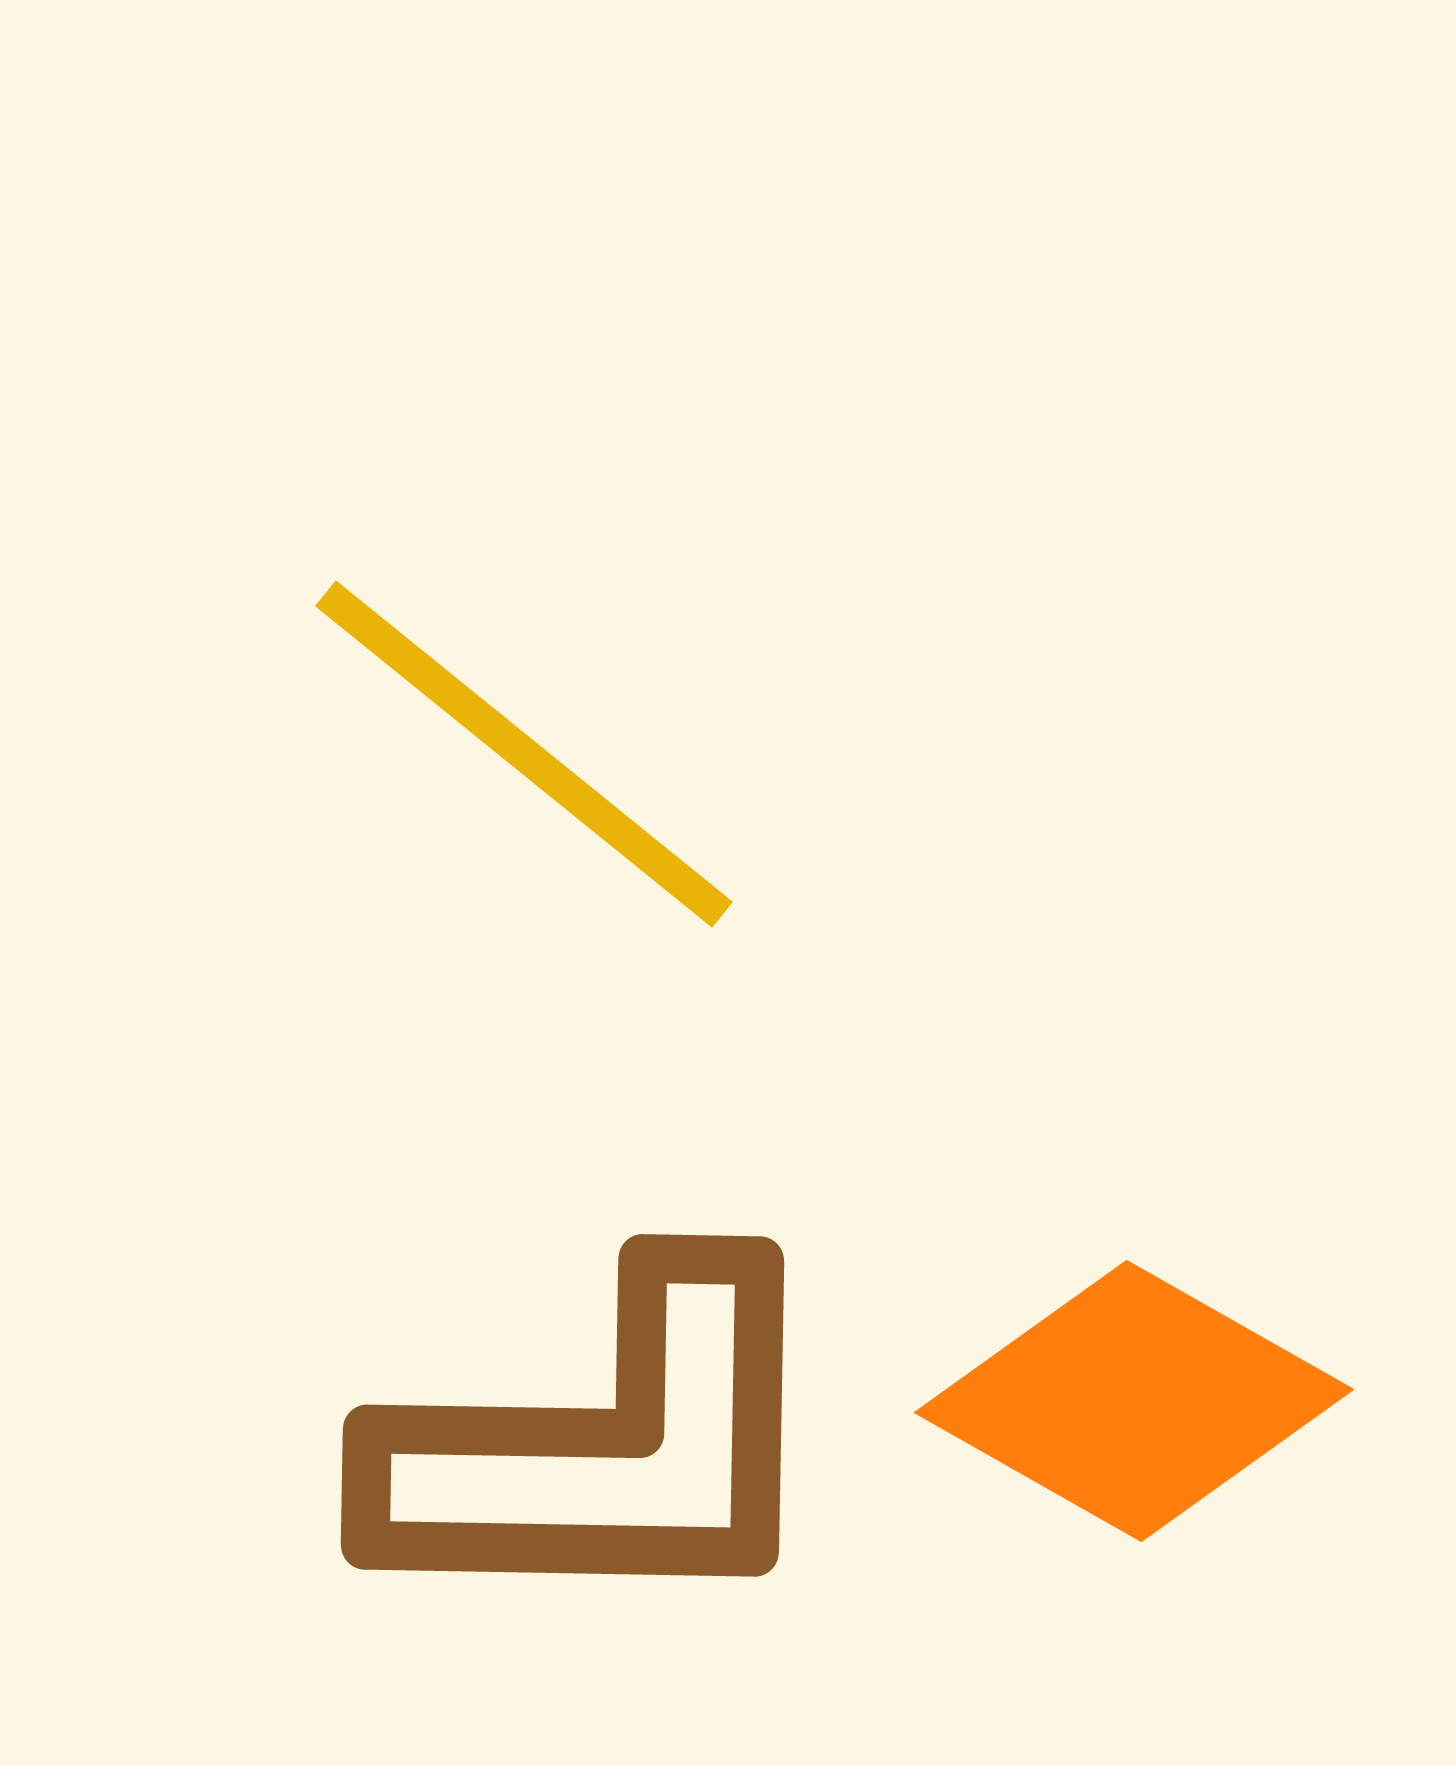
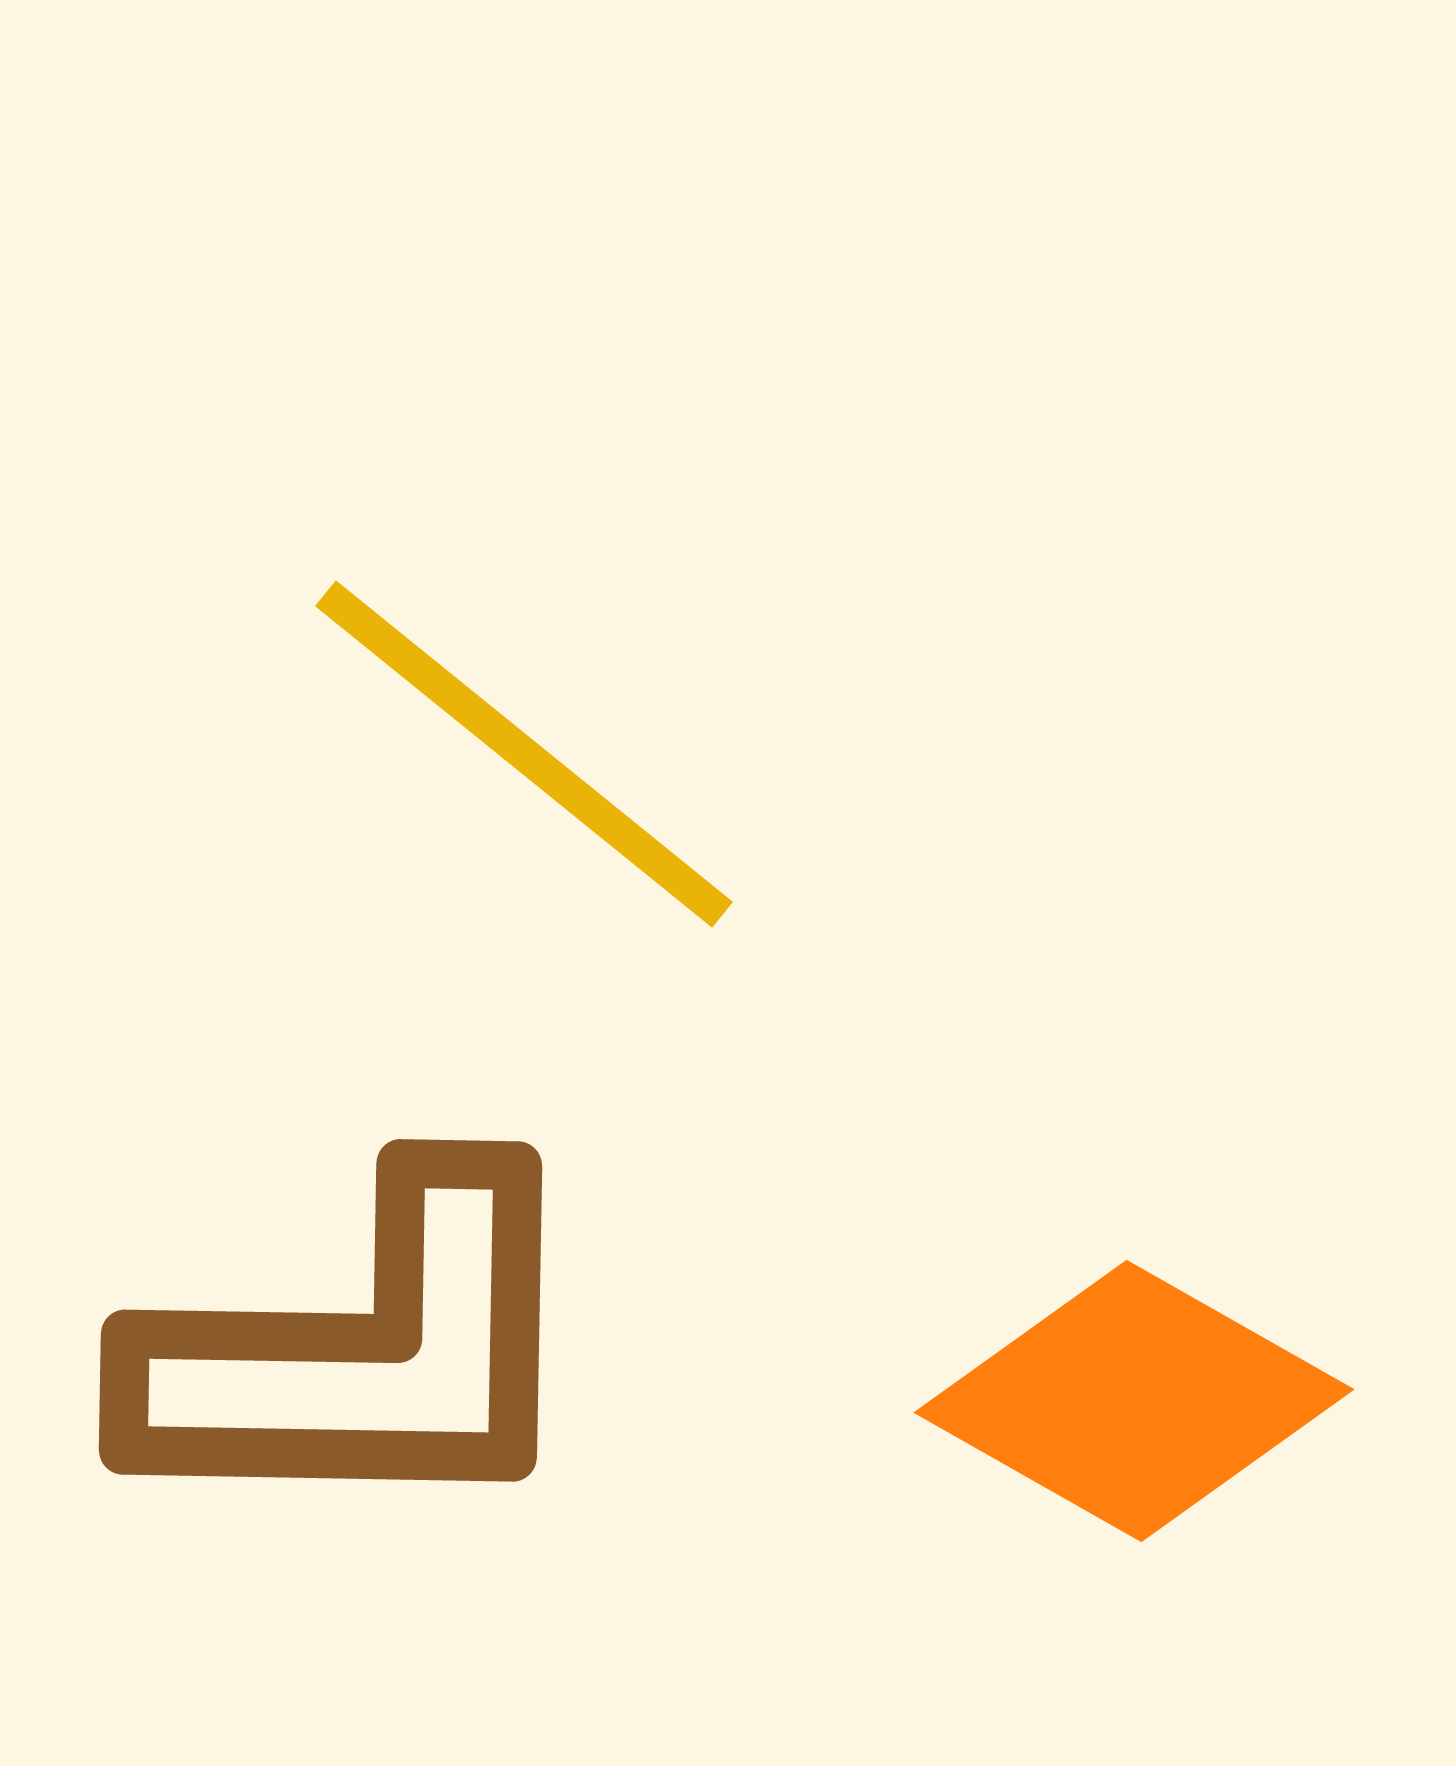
brown L-shape: moved 242 px left, 95 px up
